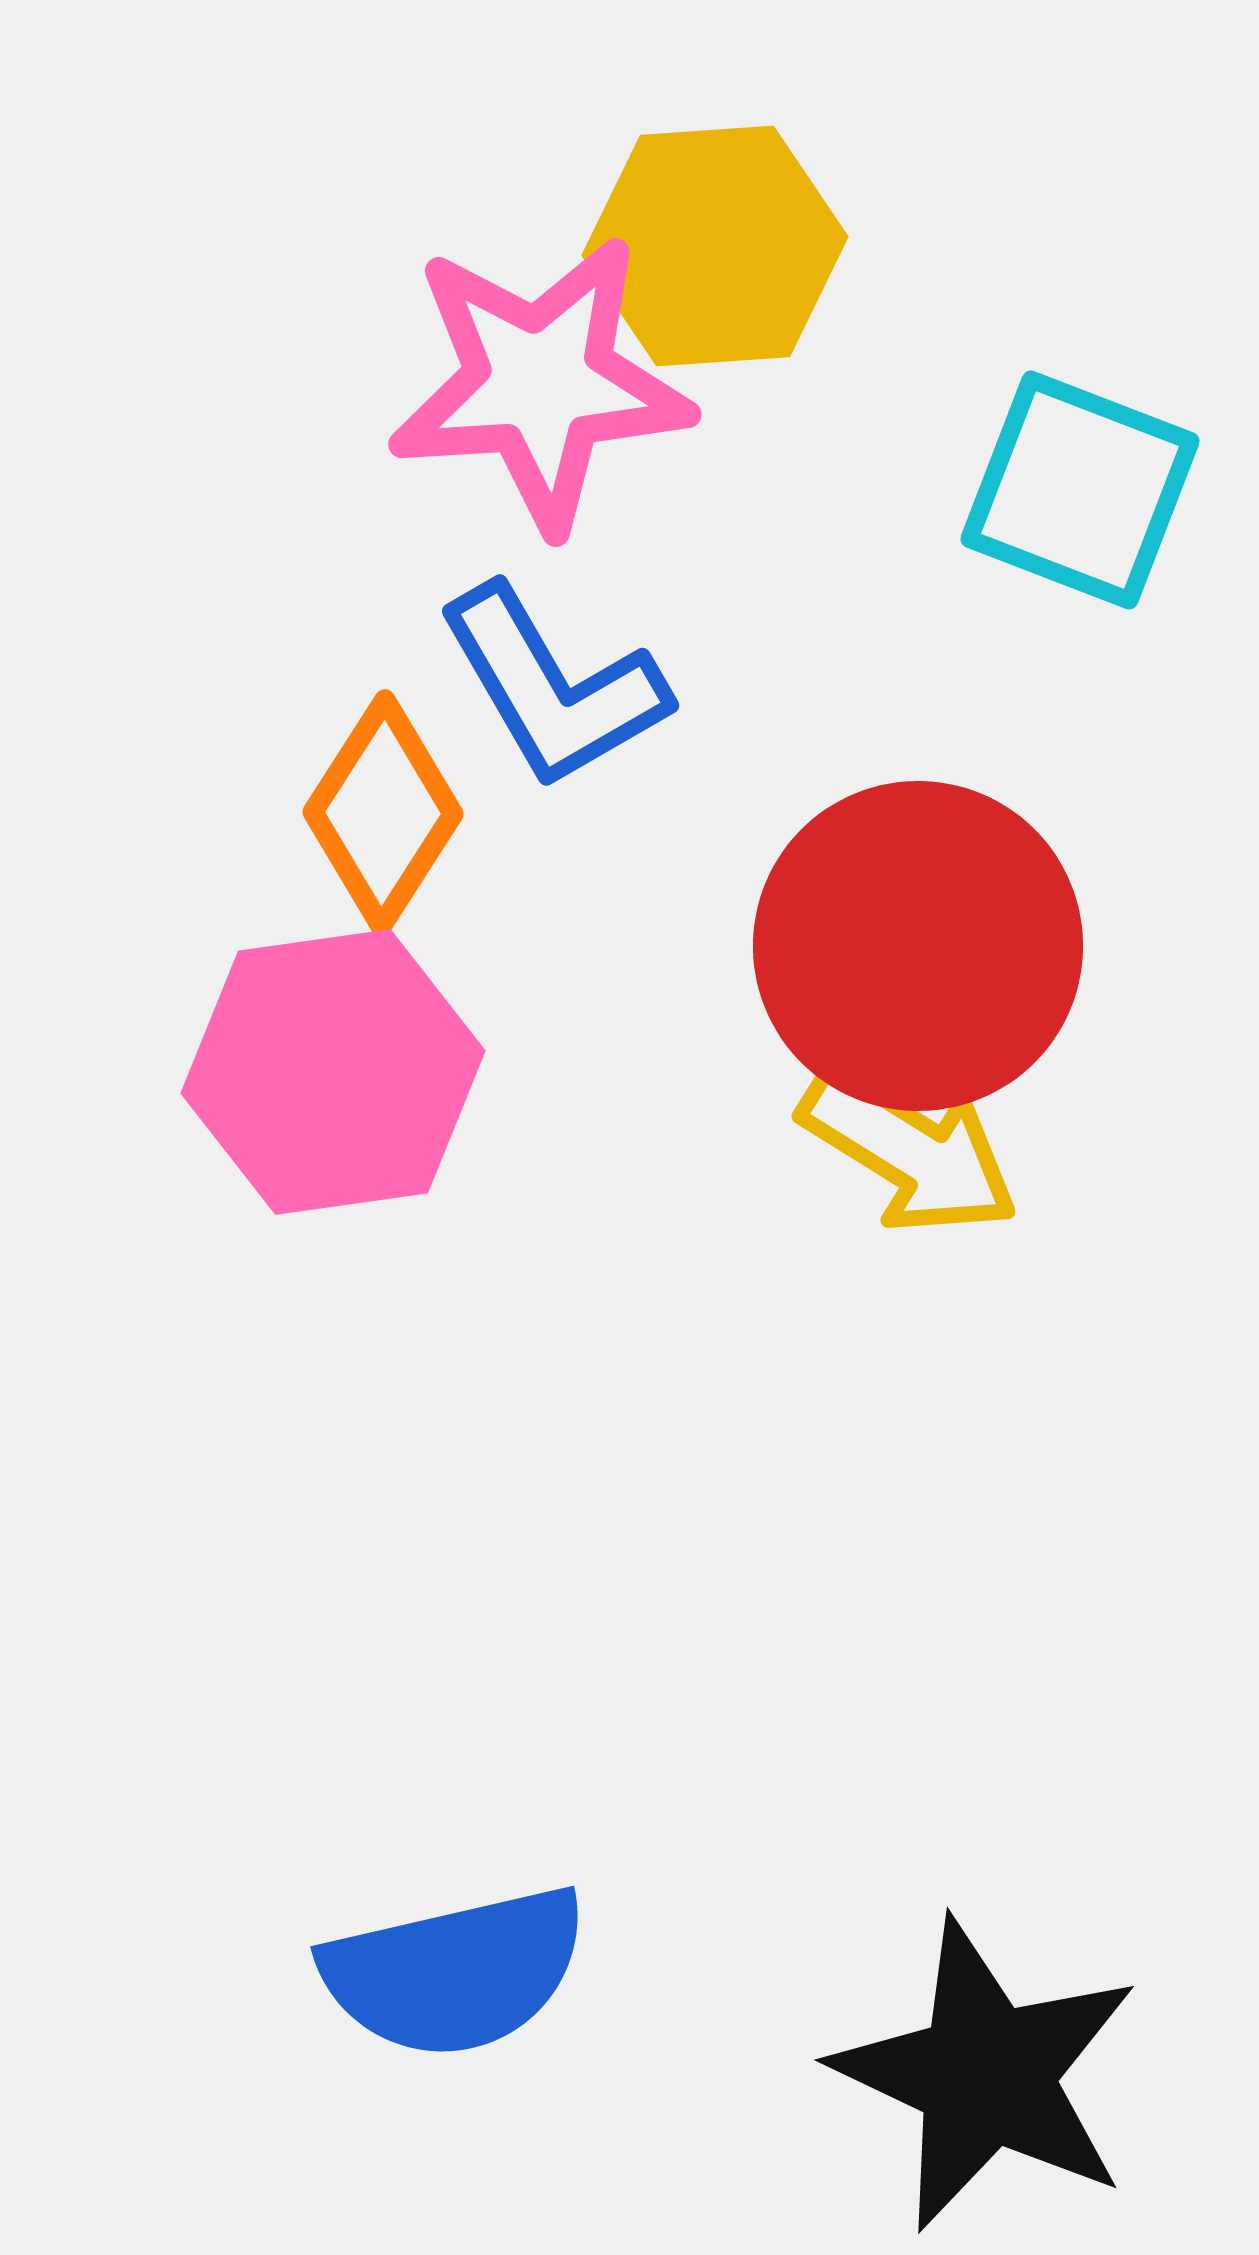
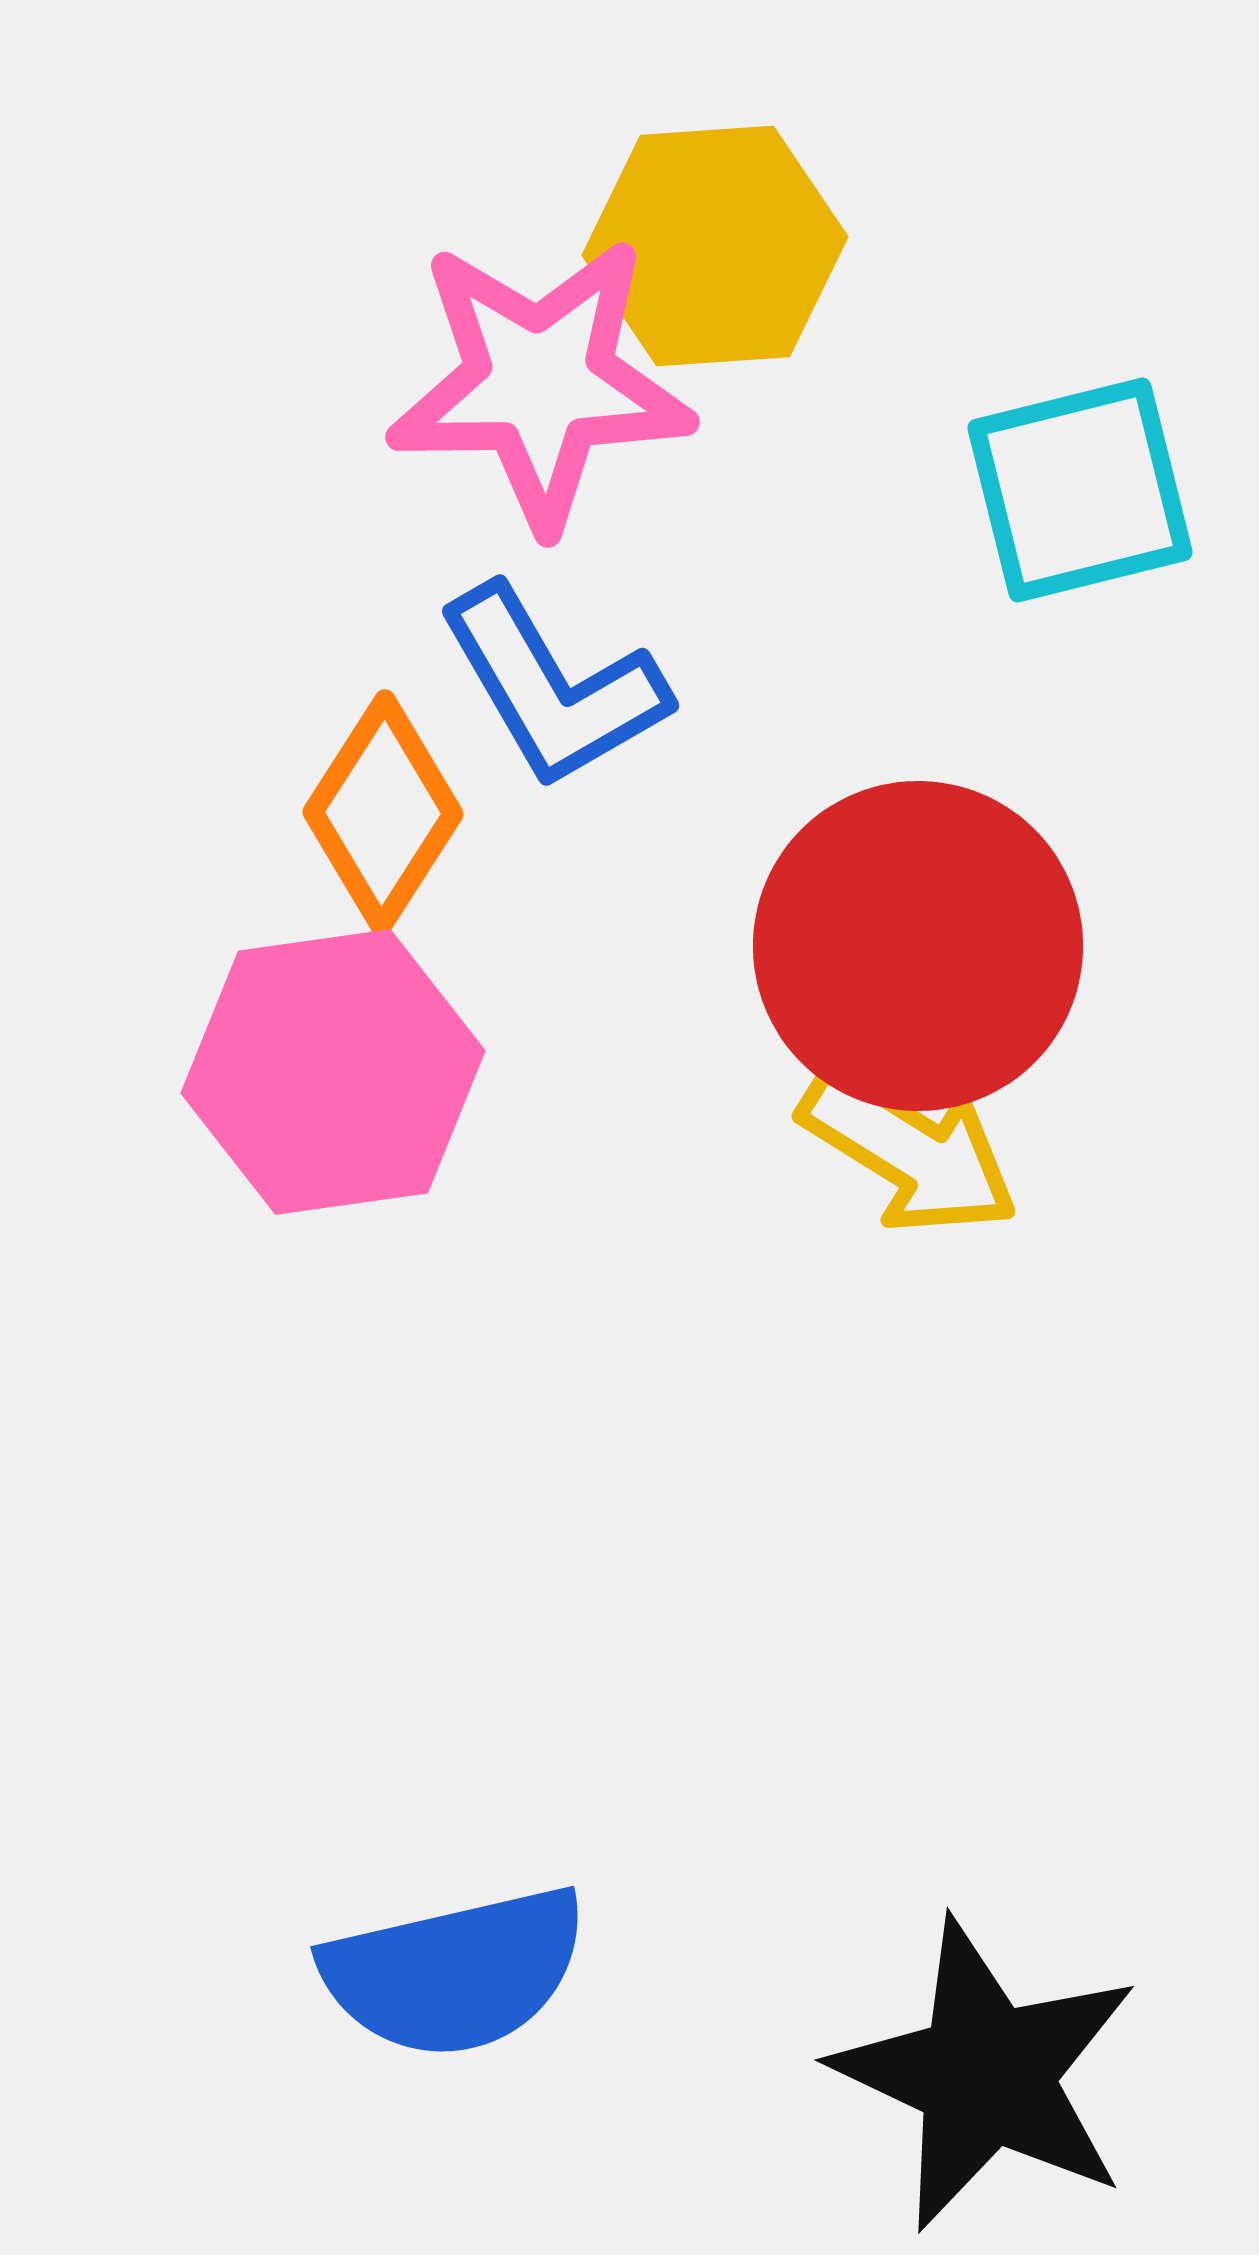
pink star: rotated 3 degrees clockwise
cyan square: rotated 35 degrees counterclockwise
